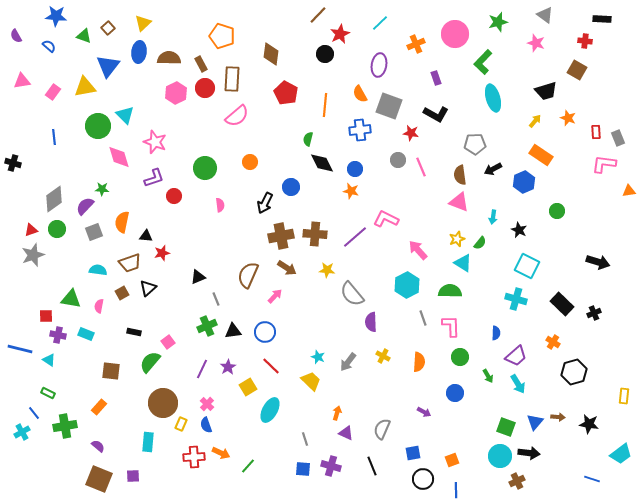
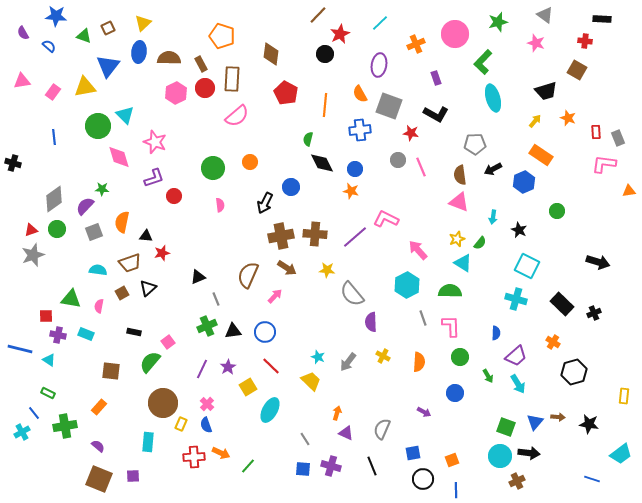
brown square at (108, 28): rotated 16 degrees clockwise
purple semicircle at (16, 36): moved 7 px right, 3 px up
green circle at (205, 168): moved 8 px right
gray line at (305, 439): rotated 16 degrees counterclockwise
